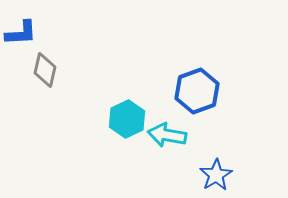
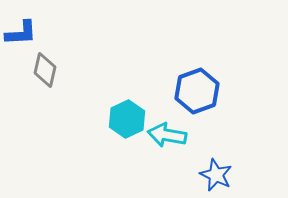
blue star: rotated 16 degrees counterclockwise
